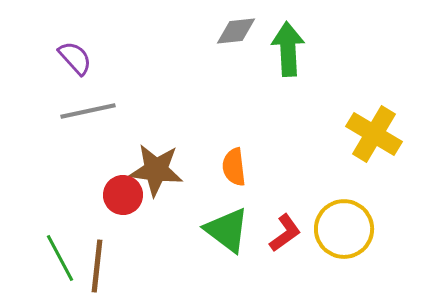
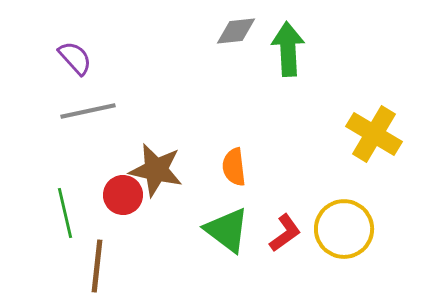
brown star: rotated 6 degrees clockwise
green line: moved 5 px right, 45 px up; rotated 15 degrees clockwise
